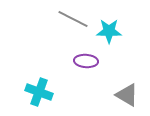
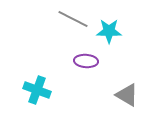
cyan cross: moved 2 px left, 2 px up
